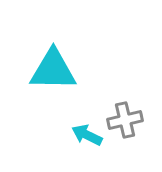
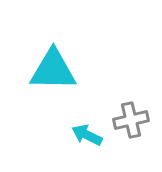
gray cross: moved 6 px right
